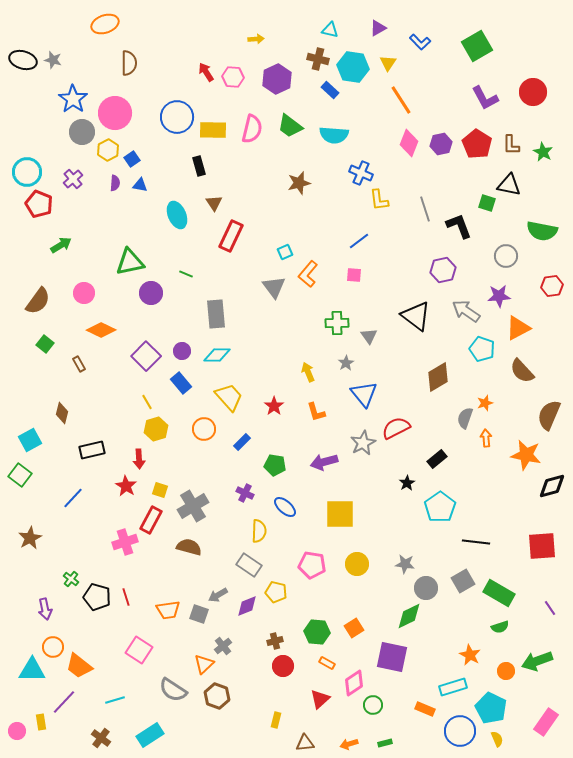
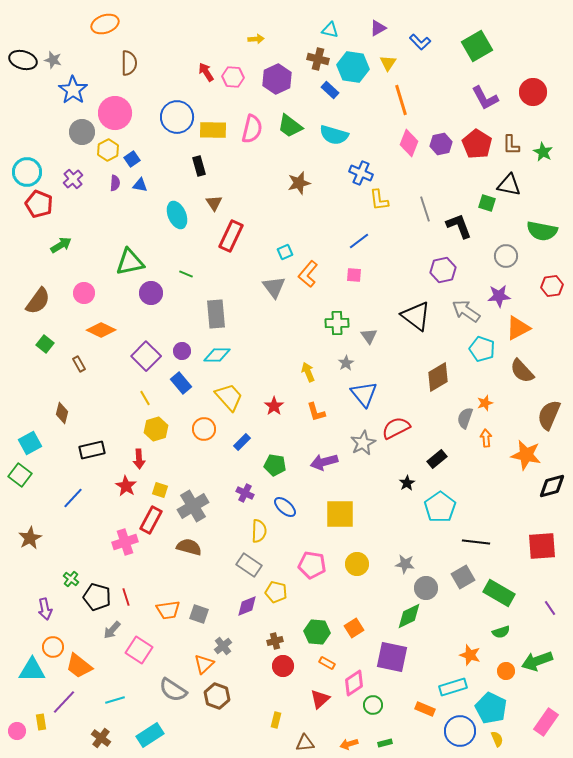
blue star at (73, 99): moved 9 px up
orange line at (401, 100): rotated 16 degrees clockwise
cyan semicircle at (334, 135): rotated 12 degrees clockwise
yellow line at (147, 402): moved 2 px left, 4 px up
cyan square at (30, 440): moved 3 px down
gray square at (463, 581): moved 4 px up
gray arrow at (218, 595): moved 106 px left, 35 px down; rotated 18 degrees counterclockwise
green semicircle at (500, 627): moved 1 px right, 5 px down
orange star at (470, 655): rotated 10 degrees counterclockwise
